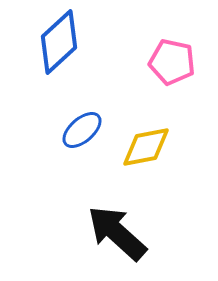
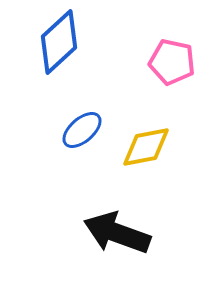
black arrow: rotated 22 degrees counterclockwise
